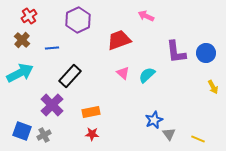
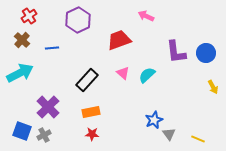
black rectangle: moved 17 px right, 4 px down
purple cross: moved 4 px left, 2 px down
